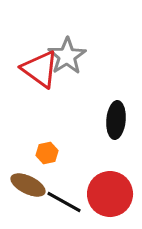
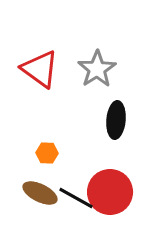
gray star: moved 30 px right, 13 px down
orange hexagon: rotated 15 degrees clockwise
brown ellipse: moved 12 px right, 8 px down
red circle: moved 2 px up
black line: moved 12 px right, 4 px up
